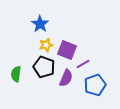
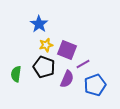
blue star: moved 1 px left
purple semicircle: moved 1 px right, 1 px down
